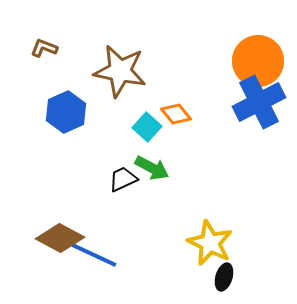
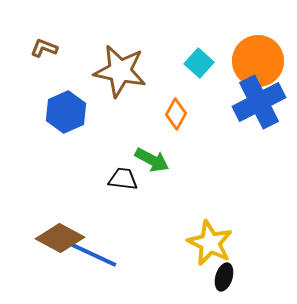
orange diamond: rotated 68 degrees clockwise
cyan square: moved 52 px right, 64 px up
green arrow: moved 8 px up
black trapezoid: rotated 32 degrees clockwise
